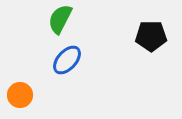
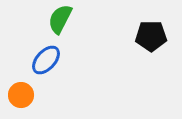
blue ellipse: moved 21 px left
orange circle: moved 1 px right
